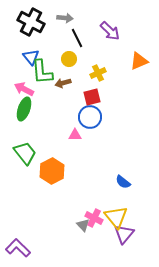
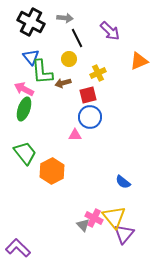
red square: moved 4 px left, 2 px up
yellow triangle: moved 2 px left
